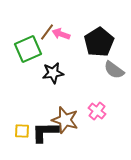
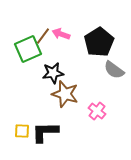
brown line: moved 4 px left, 4 px down
brown star: moved 26 px up
